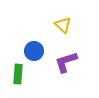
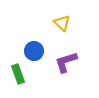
yellow triangle: moved 1 px left, 2 px up
green rectangle: rotated 24 degrees counterclockwise
